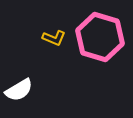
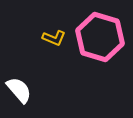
white semicircle: rotated 100 degrees counterclockwise
